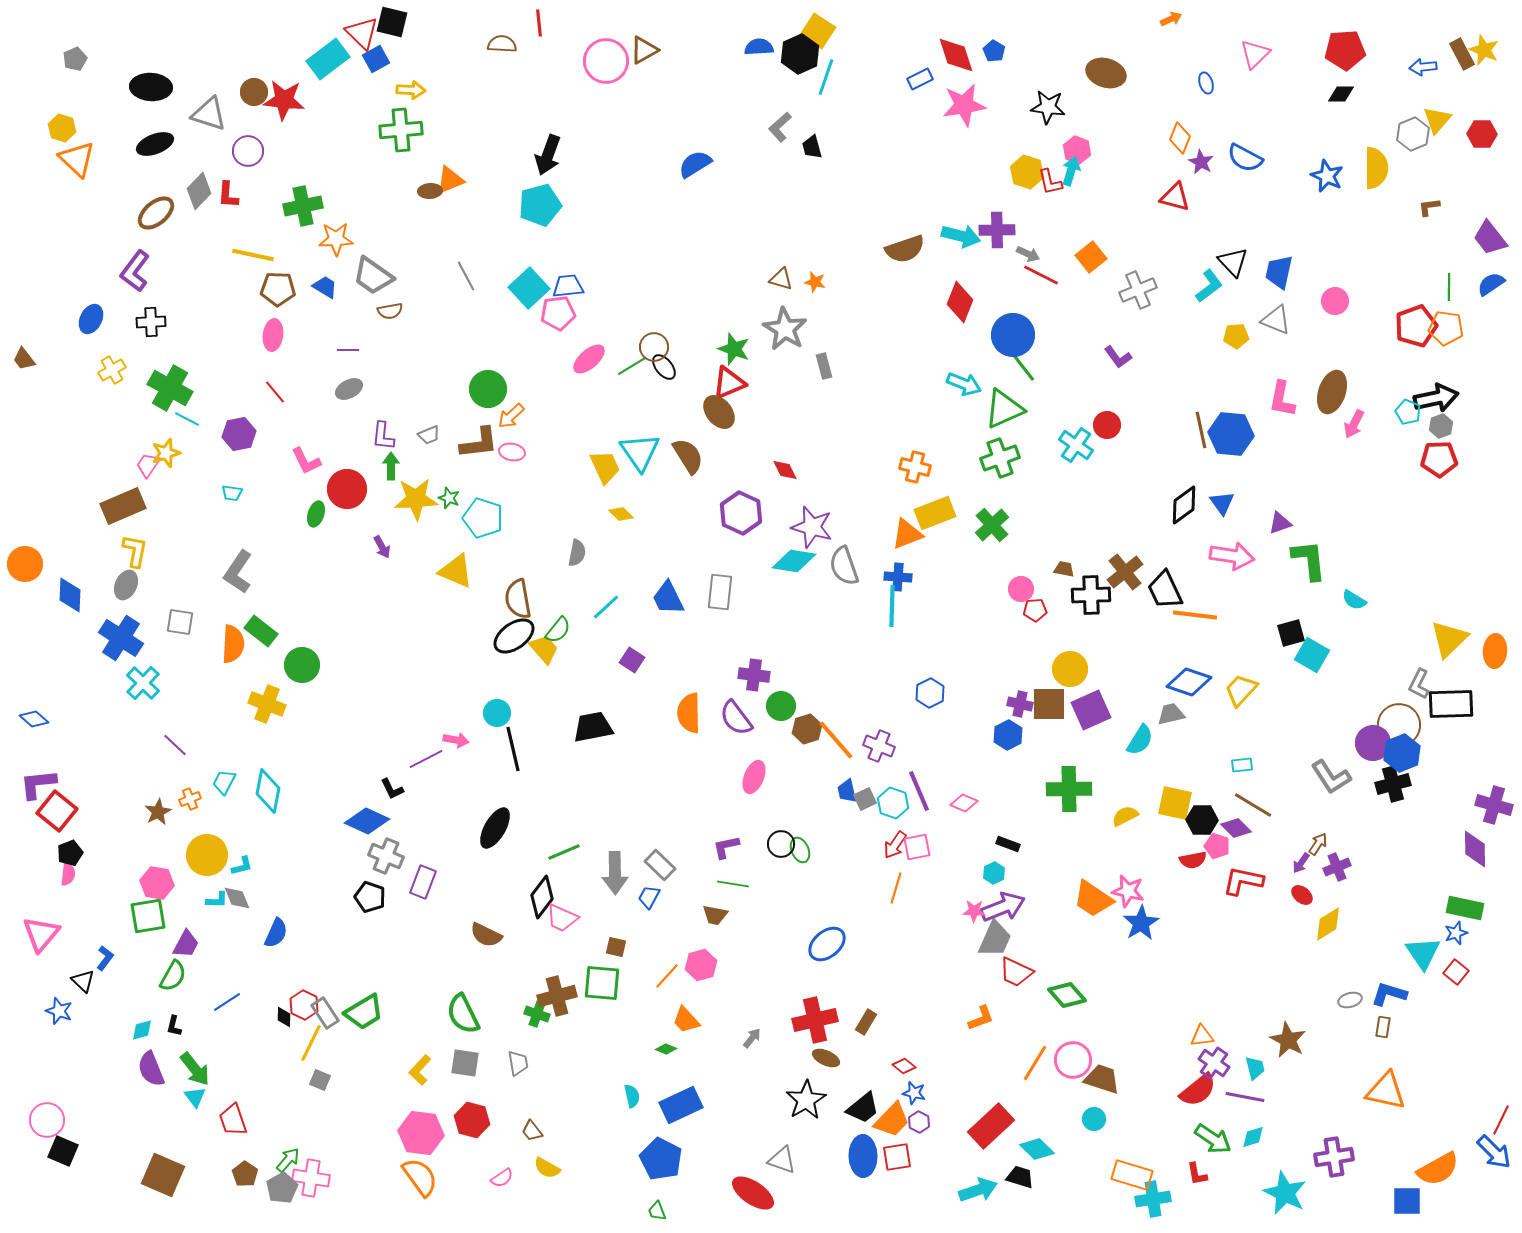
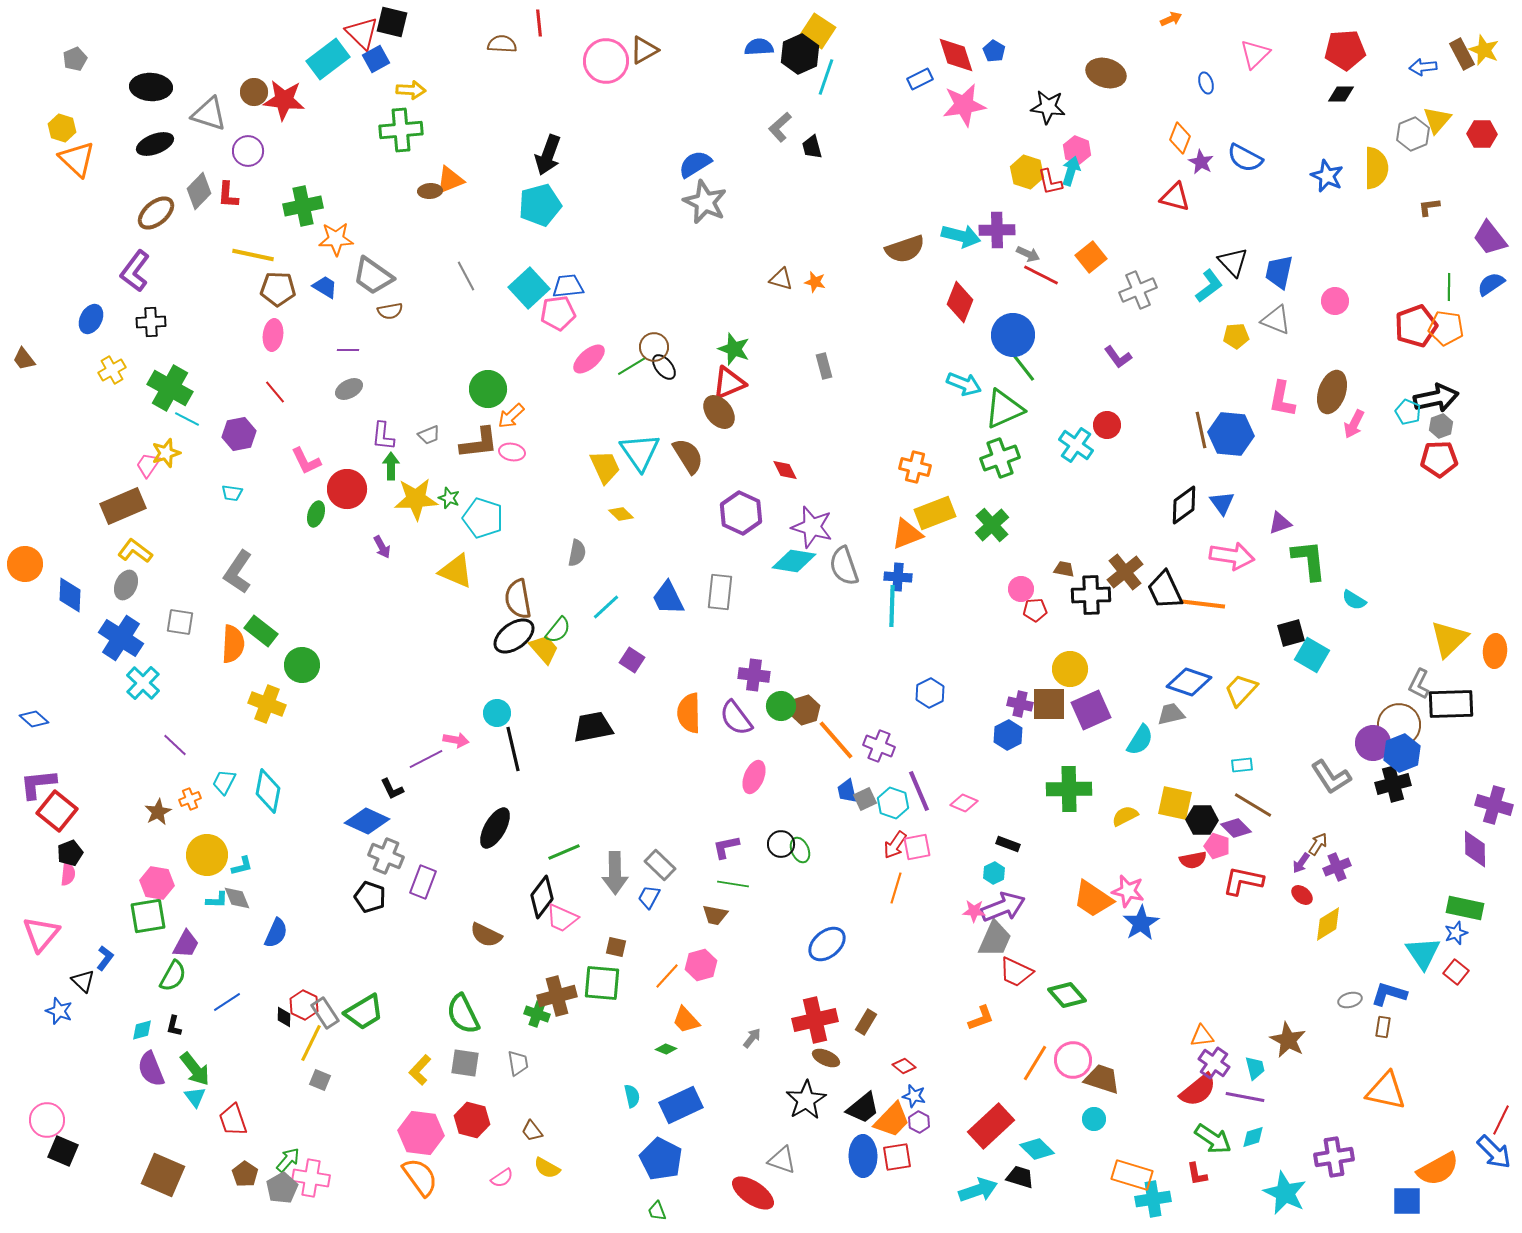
gray star at (785, 329): moved 80 px left, 127 px up; rotated 6 degrees counterclockwise
yellow L-shape at (135, 551): rotated 64 degrees counterclockwise
orange line at (1195, 615): moved 8 px right, 11 px up
brown hexagon at (807, 729): moved 2 px left, 19 px up
blue star at (914, 1093): moved 3 px down
